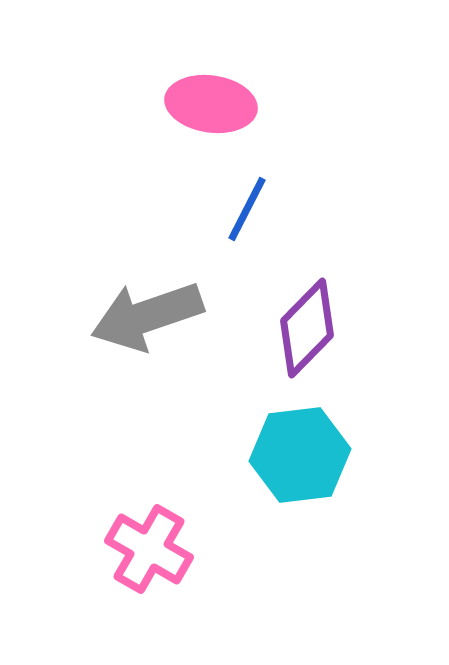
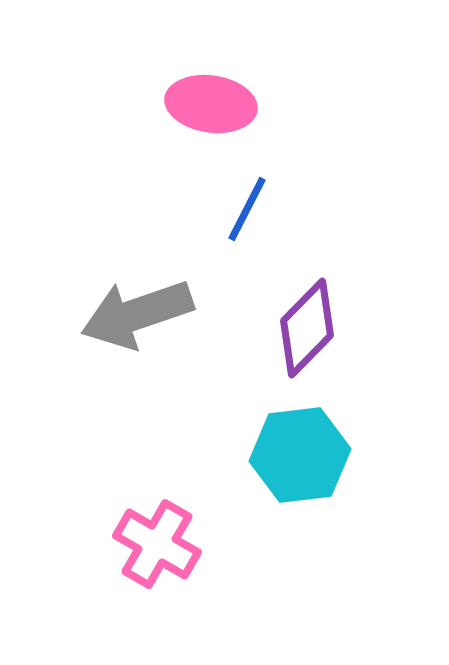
gray arrow: moved 10 px left, 2 px up
pink cross: moved 8 px right, 5 px up
